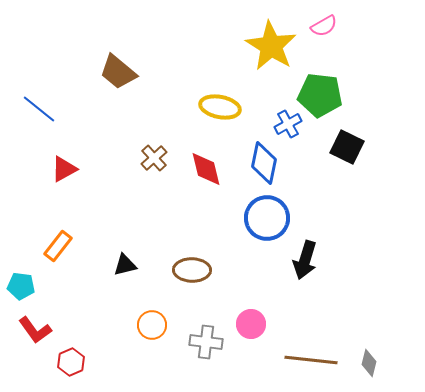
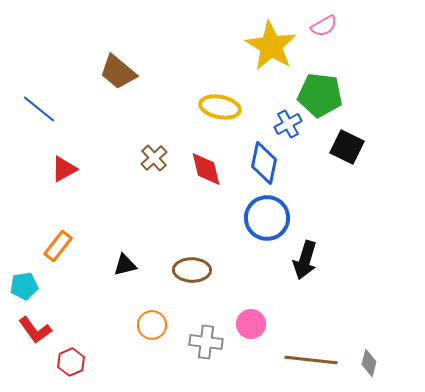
cyan pentagon: moved 3 px right; rotated 16 degrees counterclockwise
